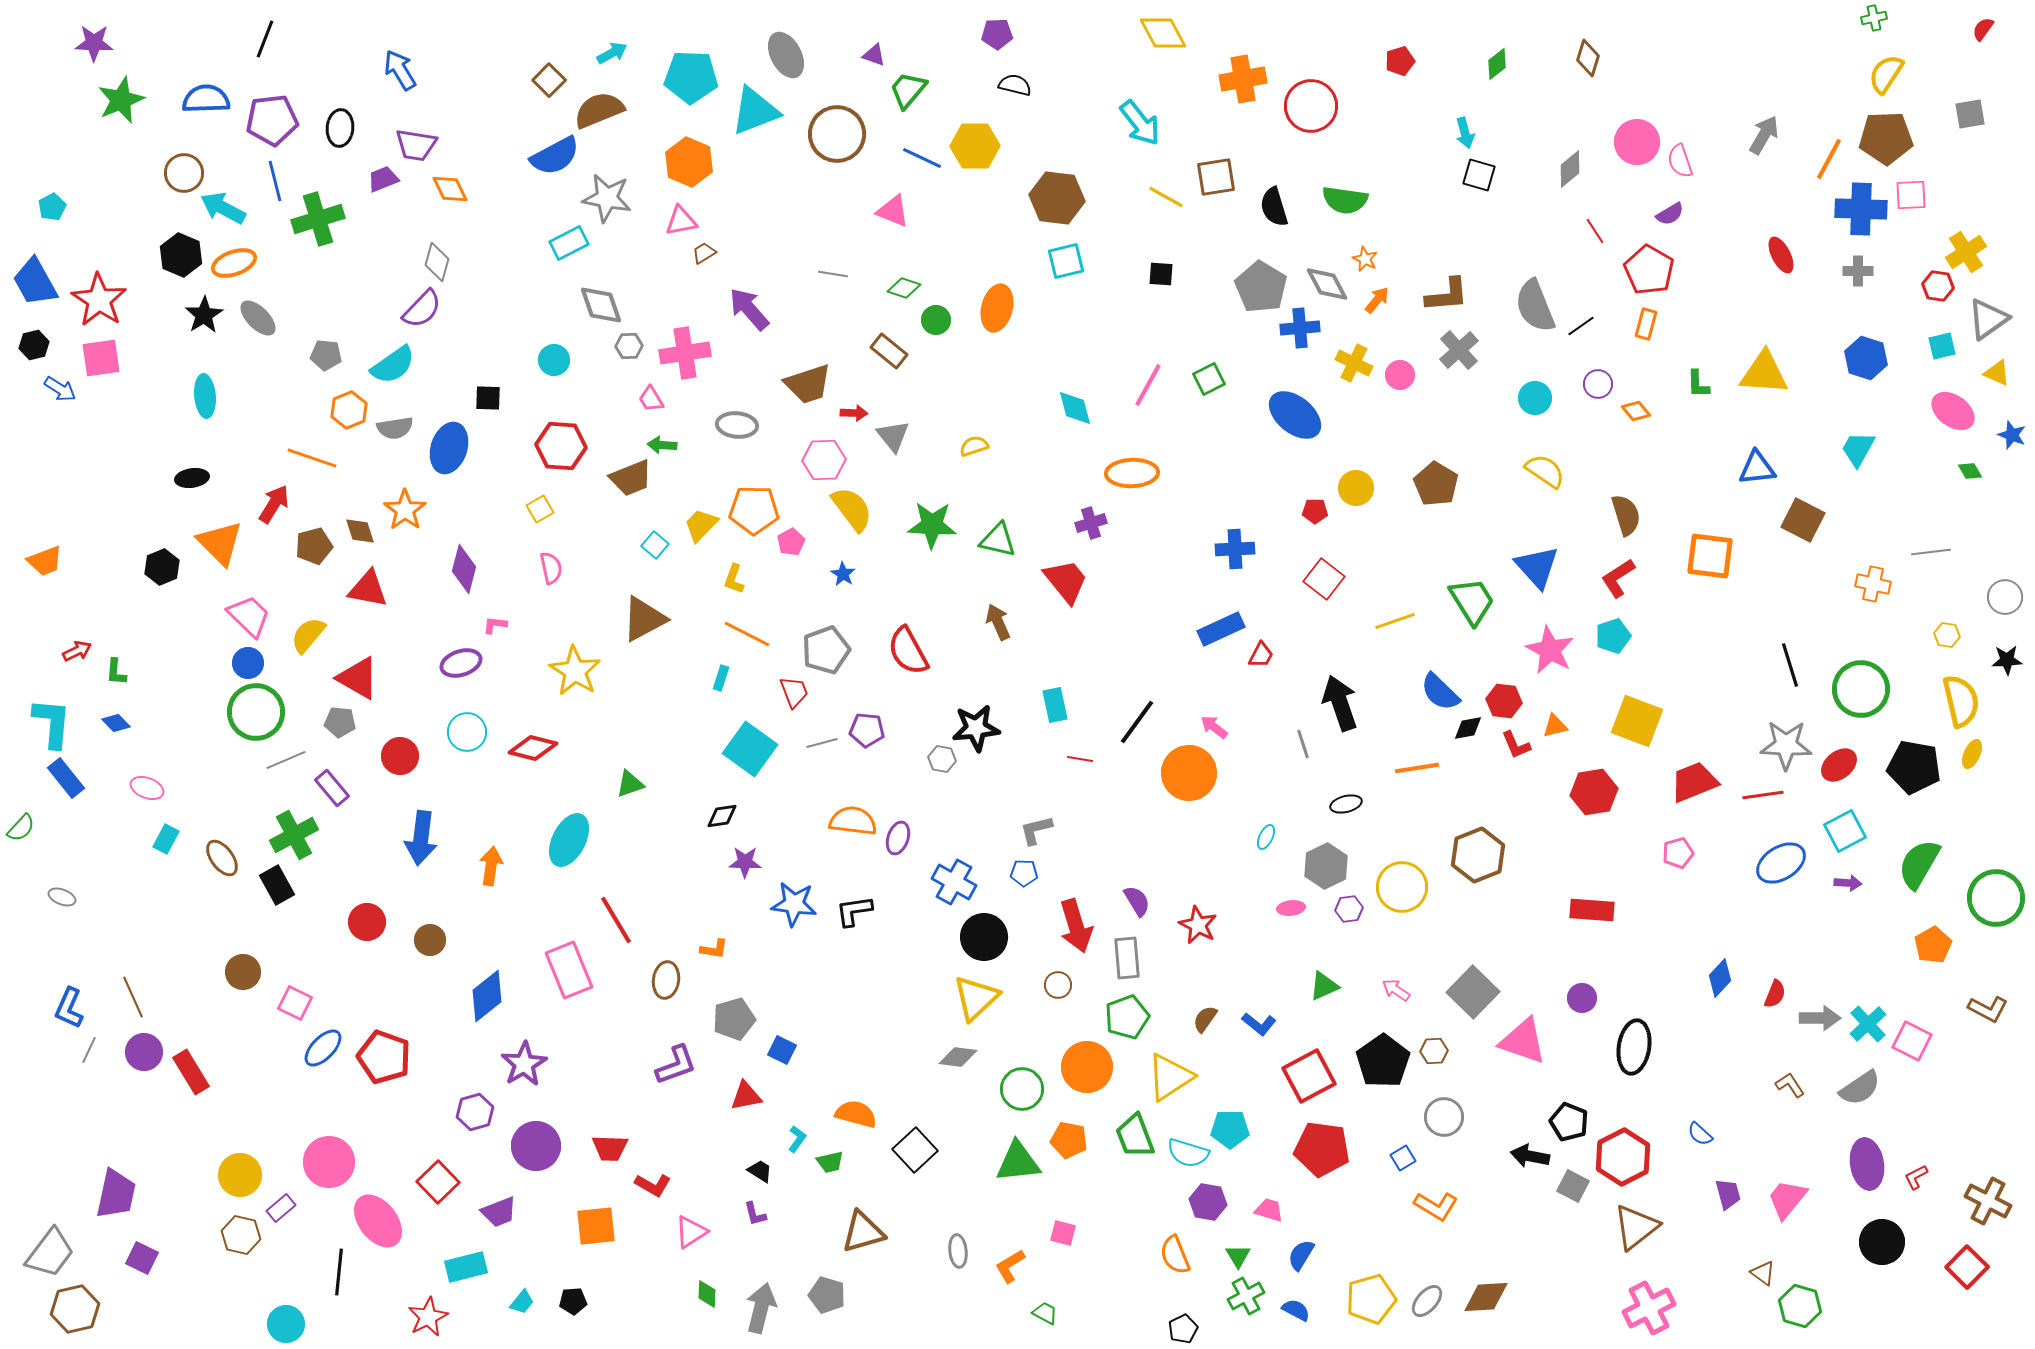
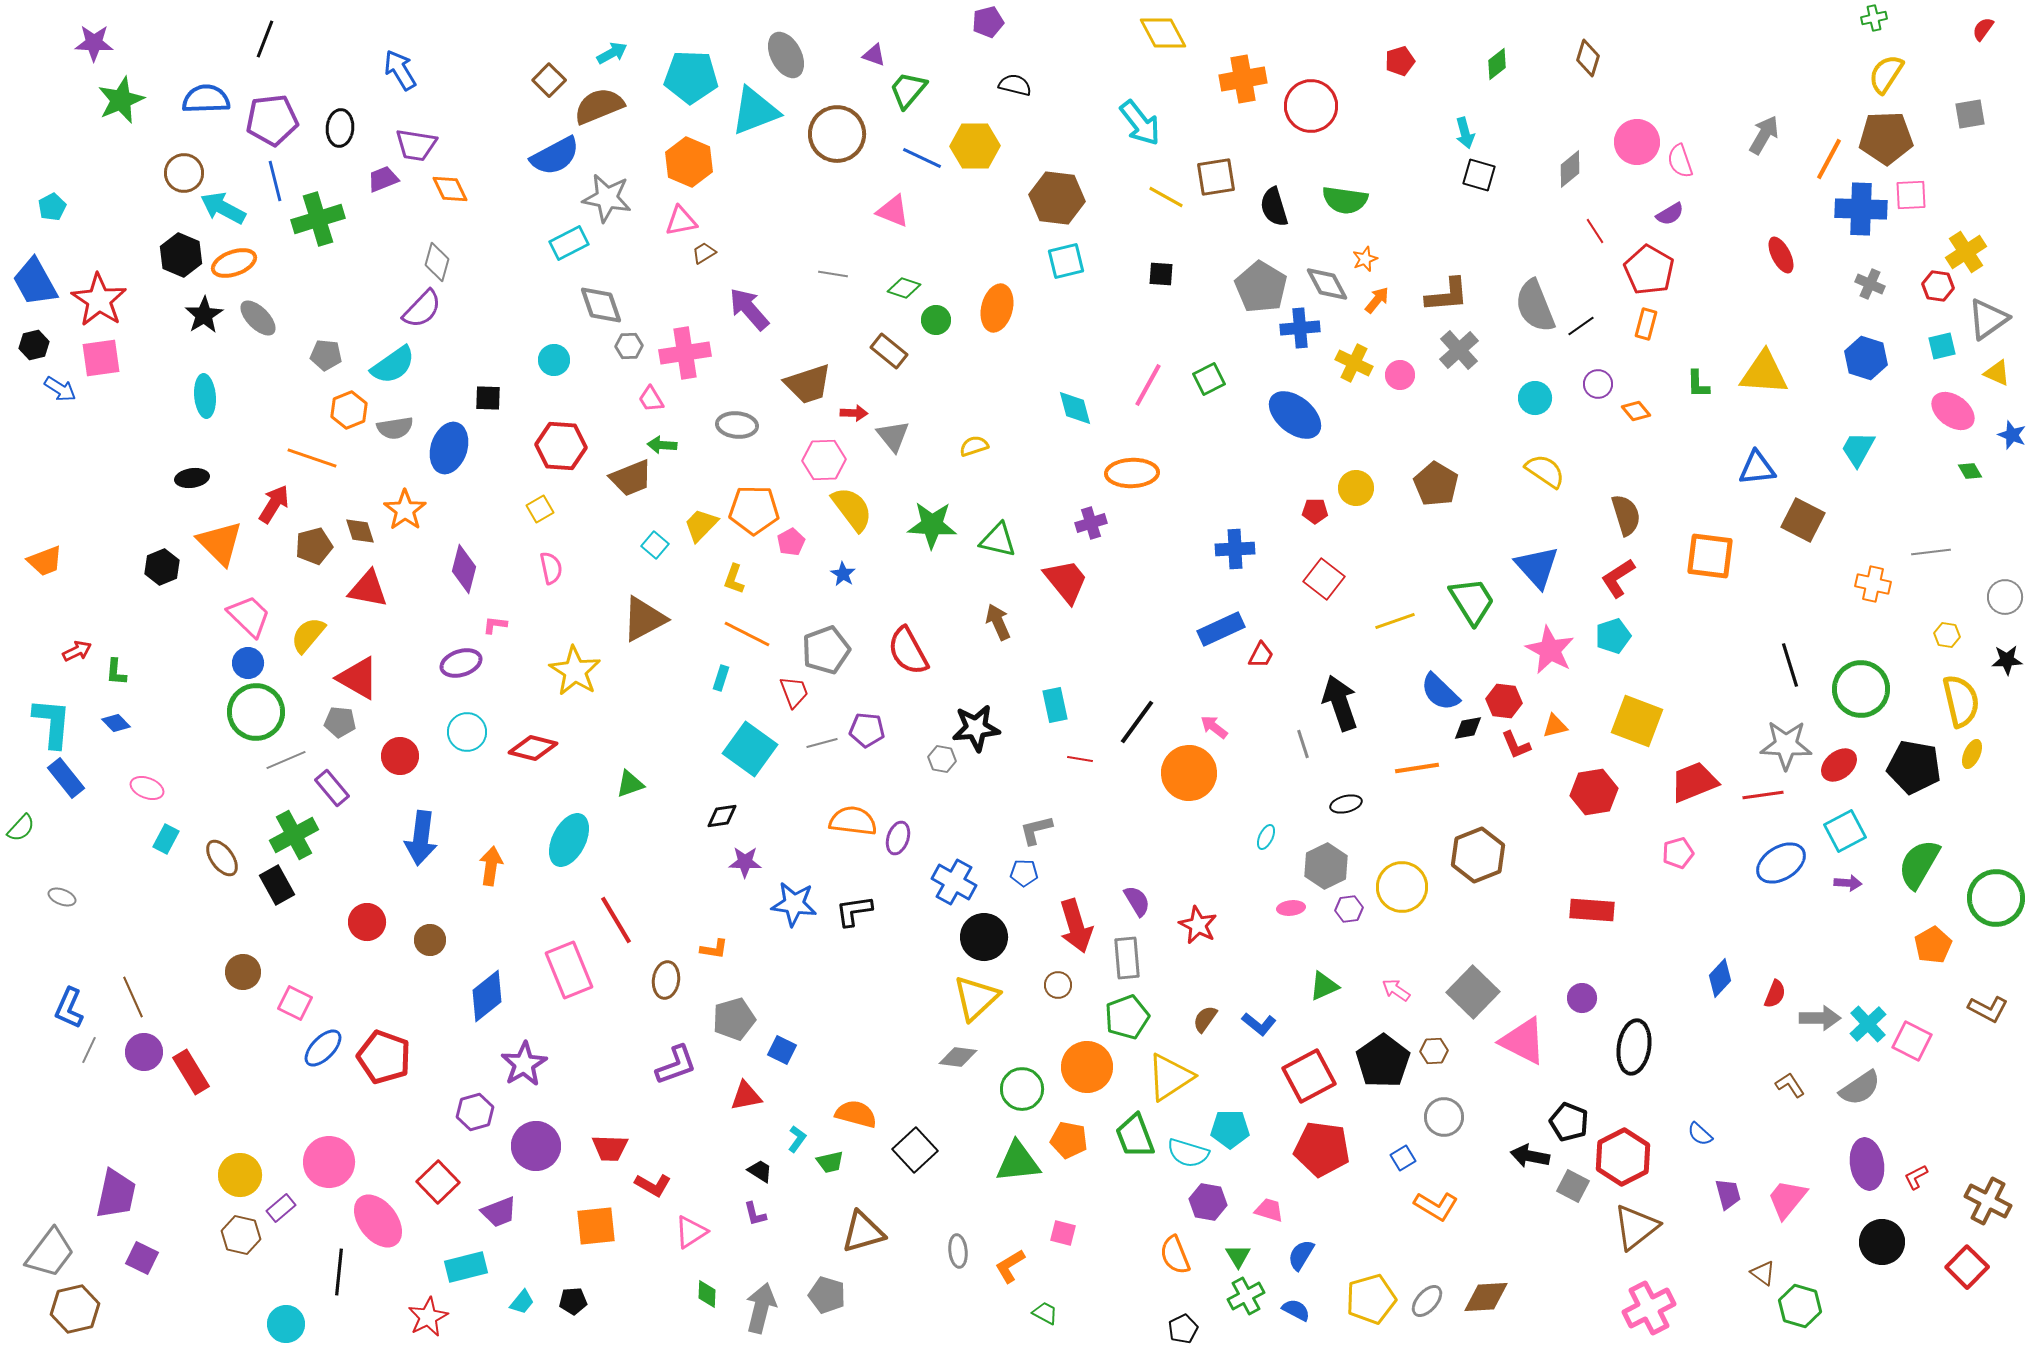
purple pentagon at (997, 34): moved 9 px left, 12 px up; rotated 12 degrees counterclockwise
brown semicircle at (599, 110): moved 4 px up
orange star at (1365, 259): rotated 25 degrees clockwise
gray cross at (1858, 271): moved 12 px right, 13 px down; rotated 24 degrees clockwise
pink triangle at (1523, 1041): rotated 8 degrees clockwise
